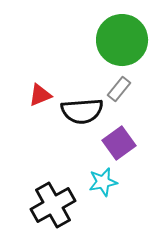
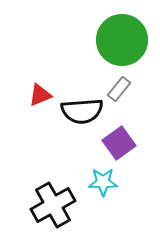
cyan star: rotated 12 degrees clockwise
